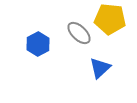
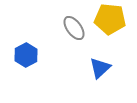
gray ellipse: moved 5 px left, 5 px up; rotated 10 degrees clockwise
blue hexagon: moved 12 px left, 11 px down
